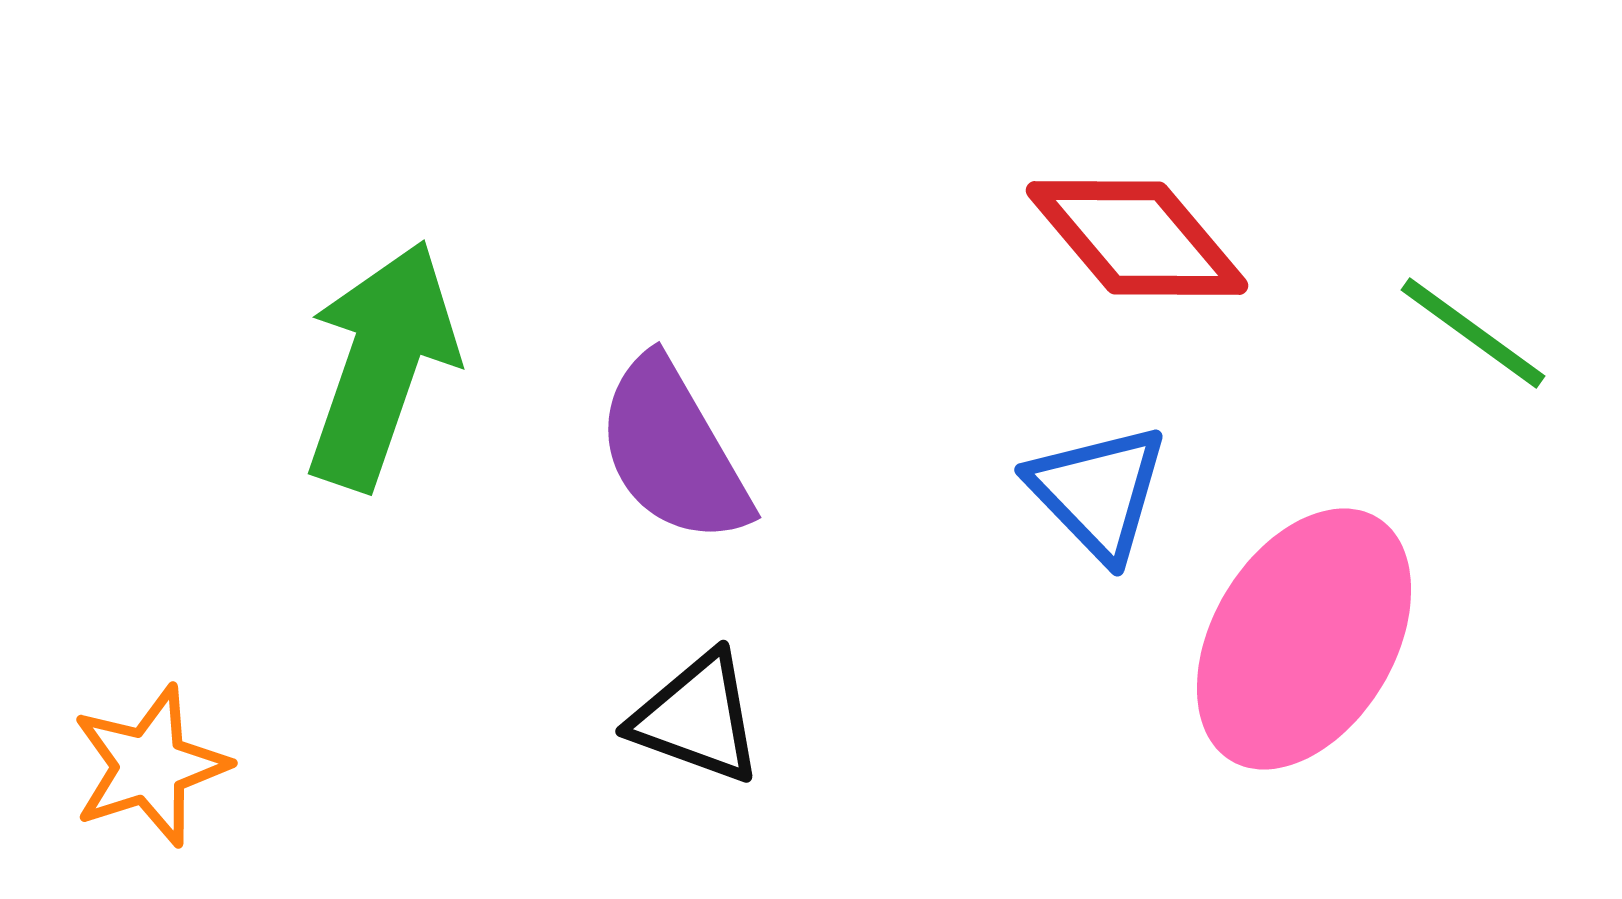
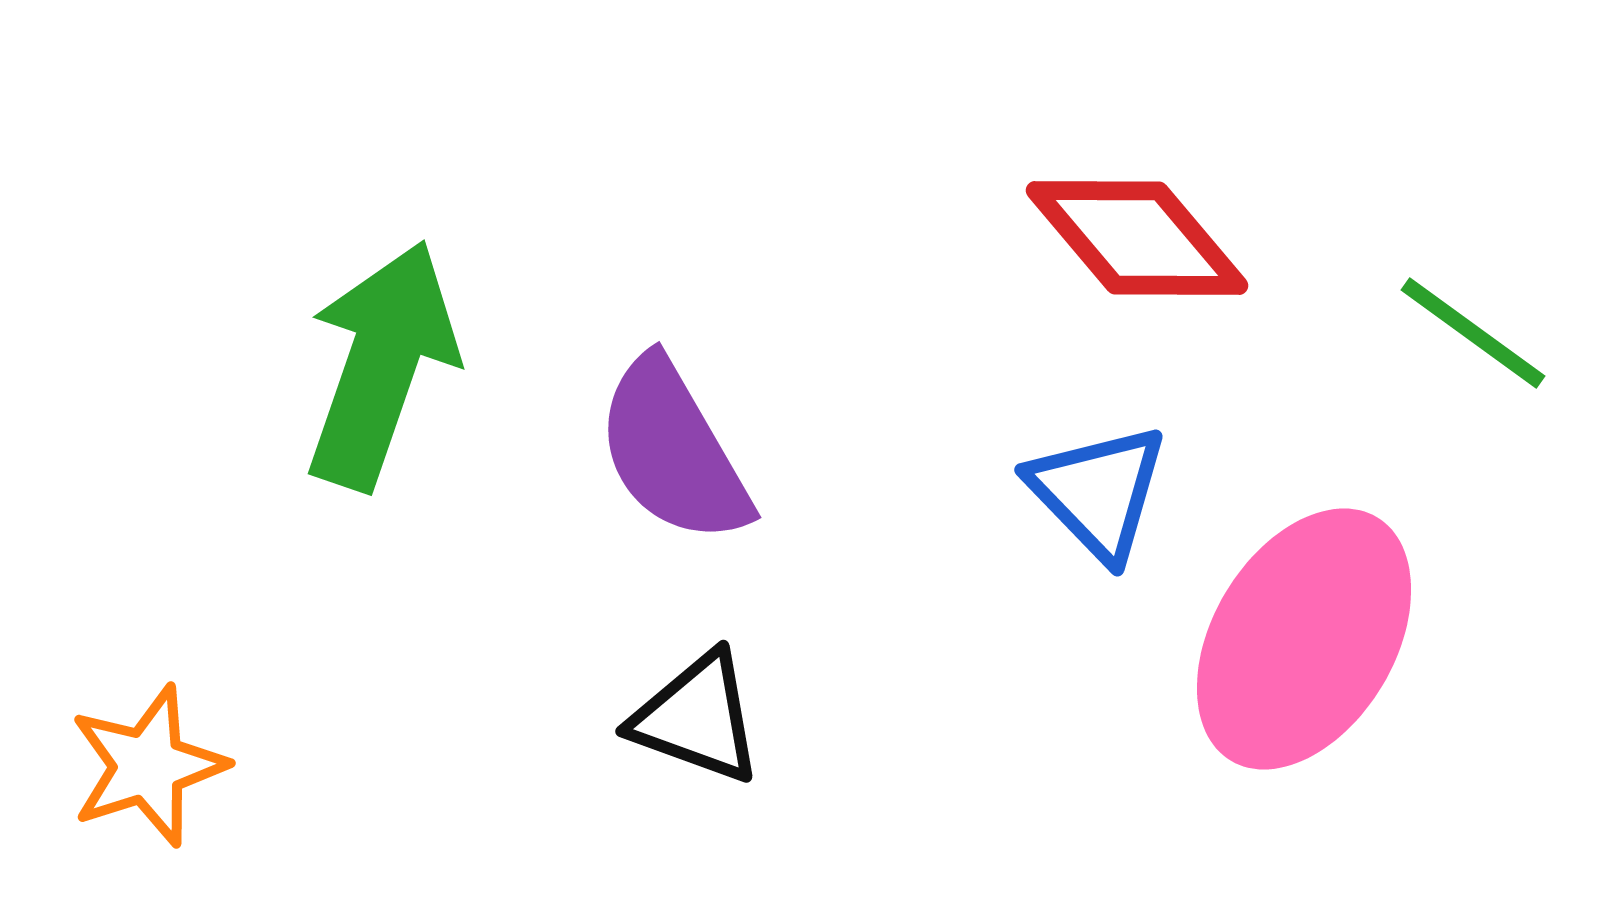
orange star: moved 2 px left
